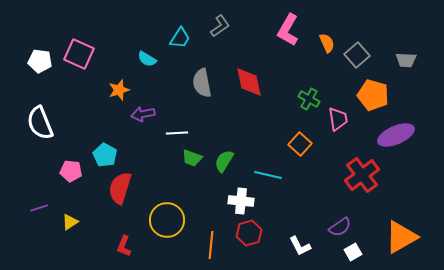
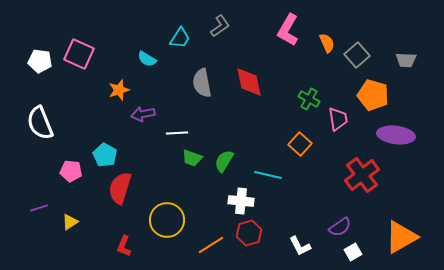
purple ellipse: rotated 30 degrees clockwise
orange line: rotated 52 degrees clockwise
